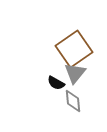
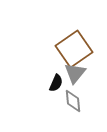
black semicircle: rotated 96 degrees counterclockwise
